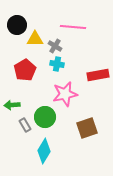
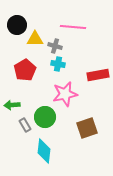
gray cross: rotated 16 degrees counterclockwise
cyan cross: moved 1 px right
cyan diamond: rotated 25 degrees counterclockwise
